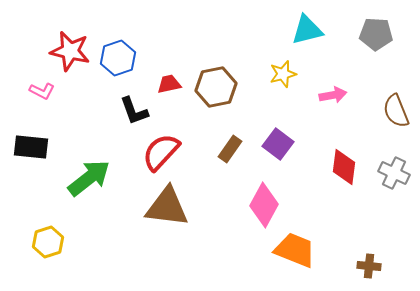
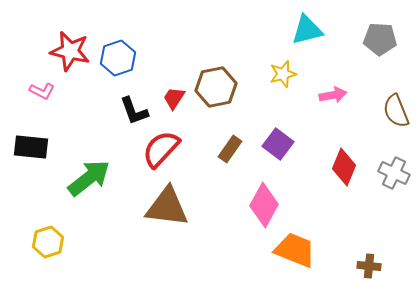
gray pentagon: moved 4 px right, 5 px down
red trapezoid: moved 5 px right, 14 px down; rotated 45 degrees counterclockwise
red semicircle: moved 3 px up
red diamond: rotated 15 degrees clockwise
